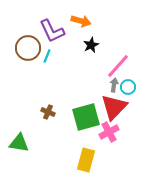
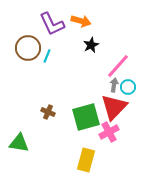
purple L-shape: moved 7 px up
